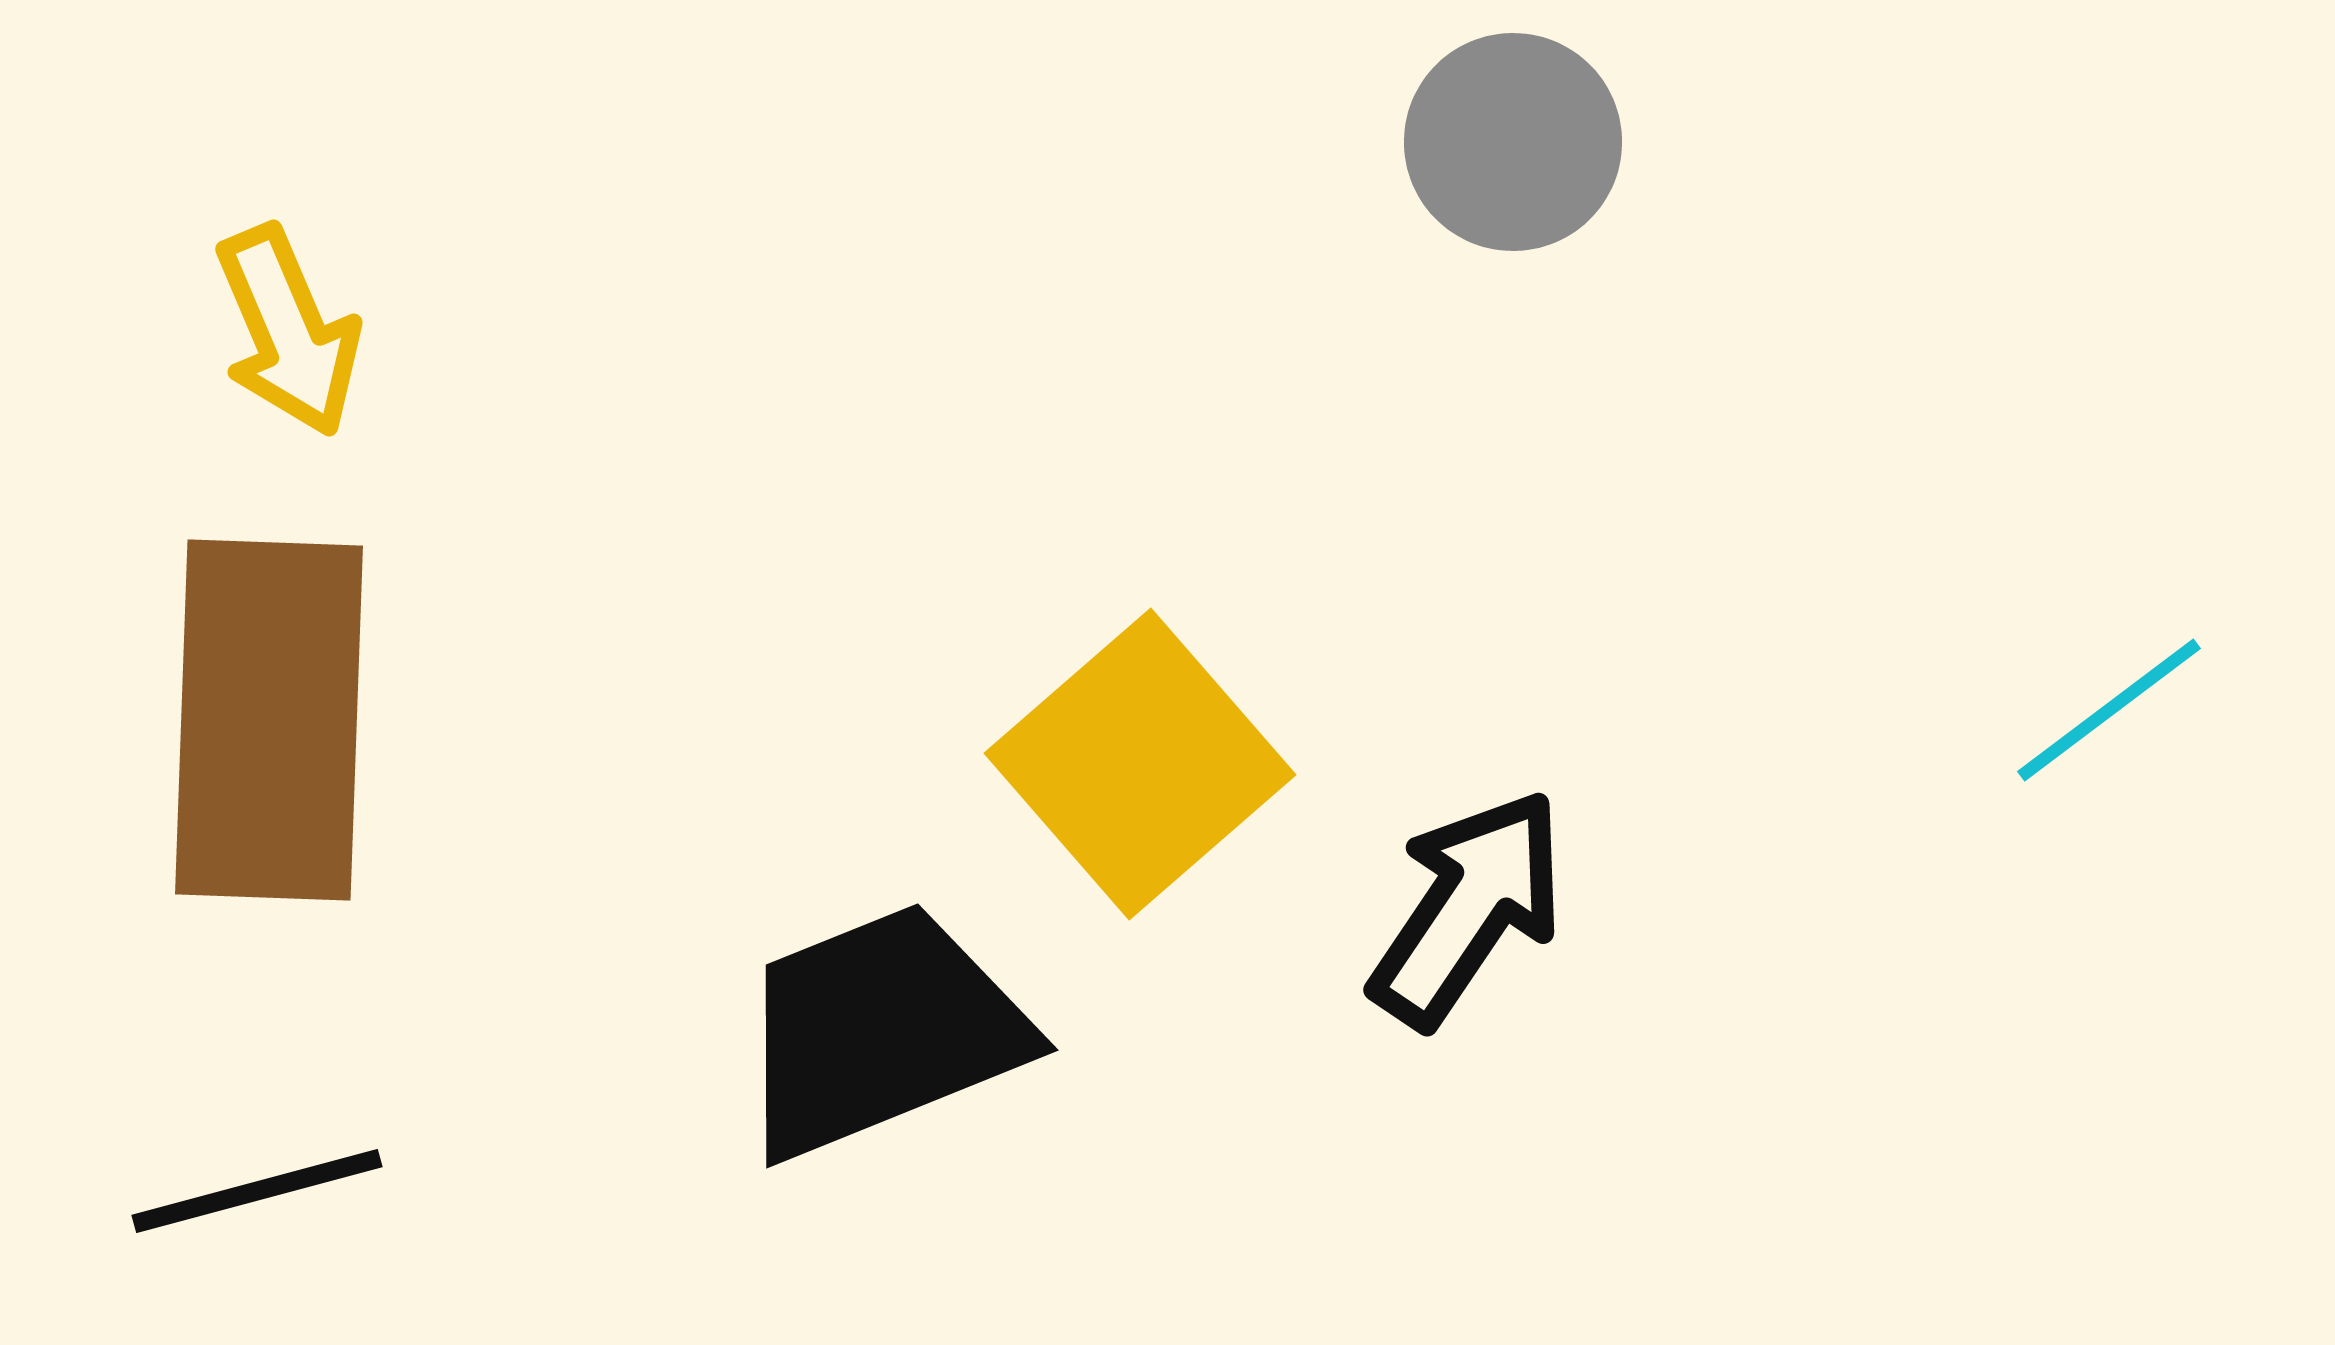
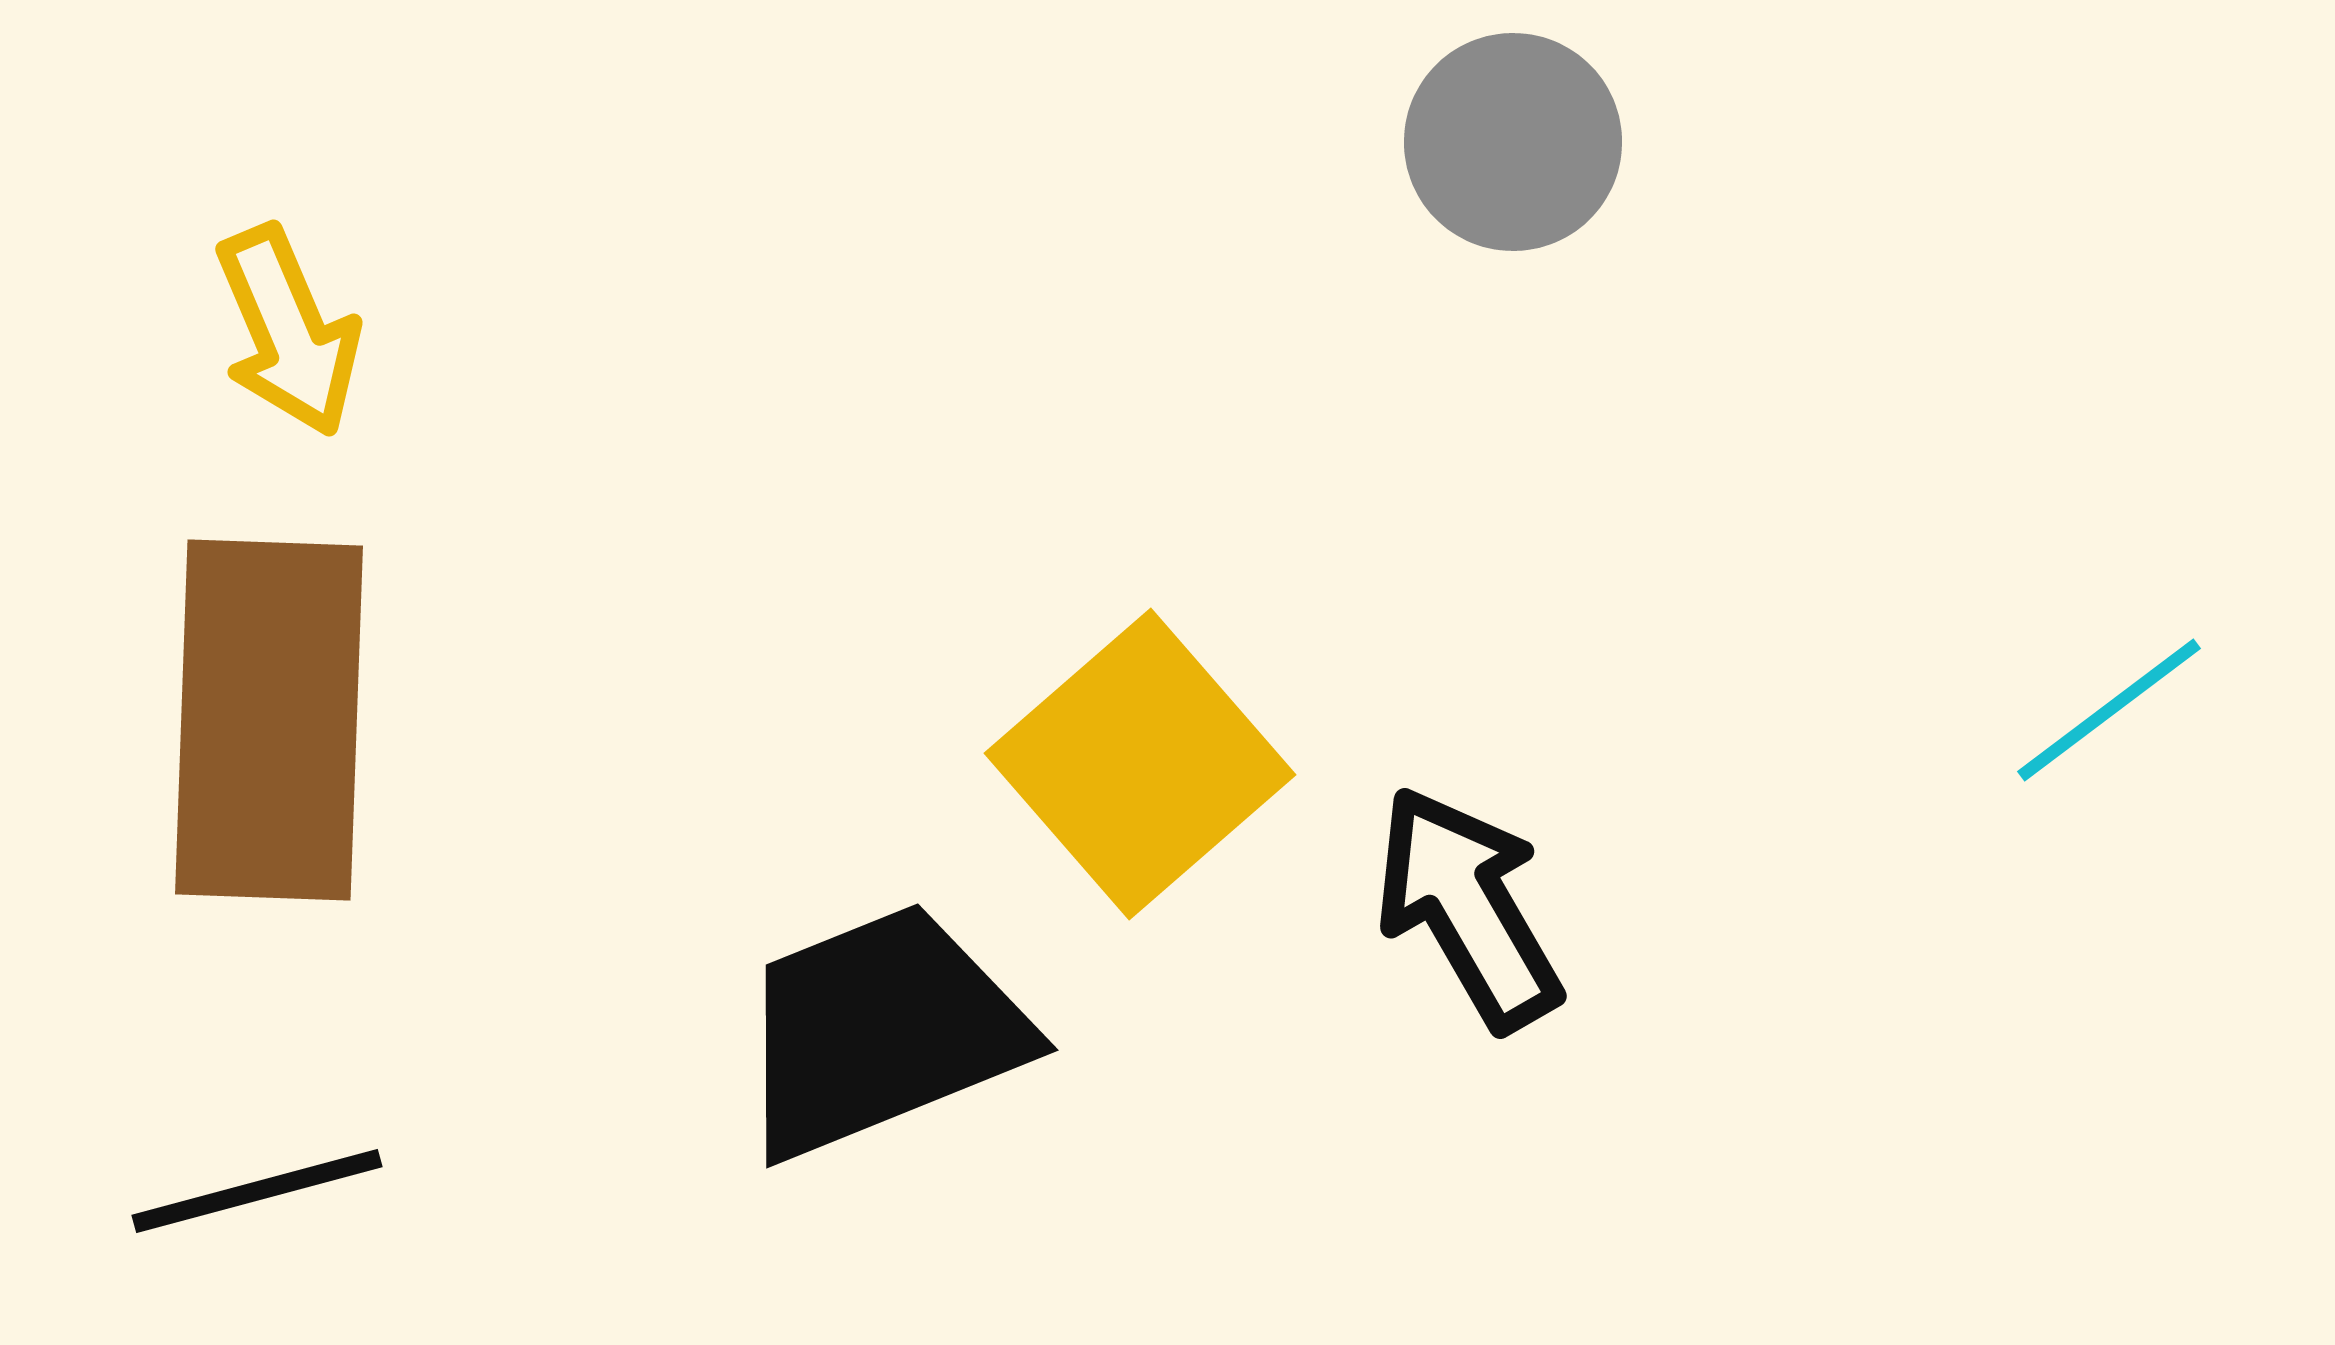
black arrow: rotated 64 degrees counterclockwise
